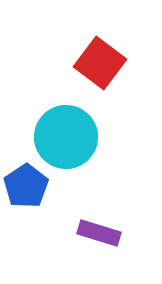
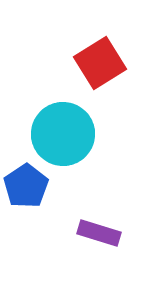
red square: rotated 21 degrees clockwise
cyan circle: moved 3 px left, 3 px up
